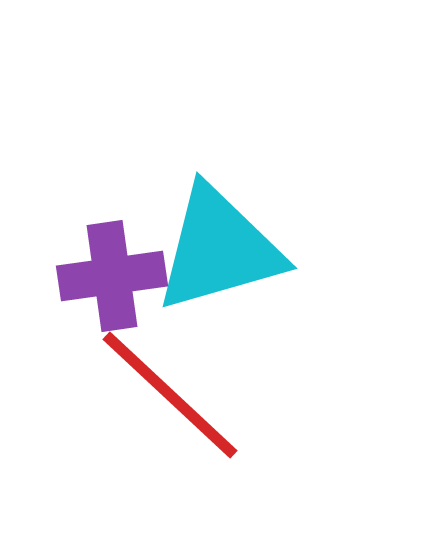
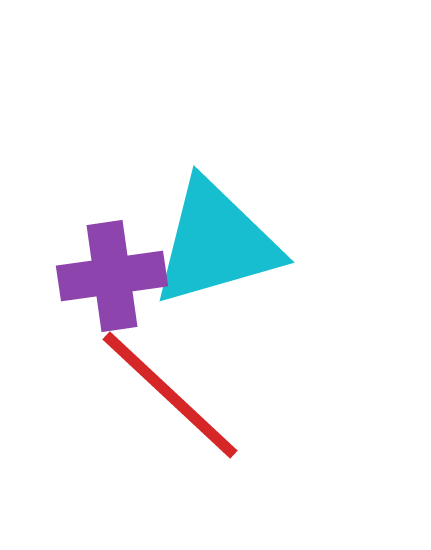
cyan triangle: moved 3 px left, 6 px up
